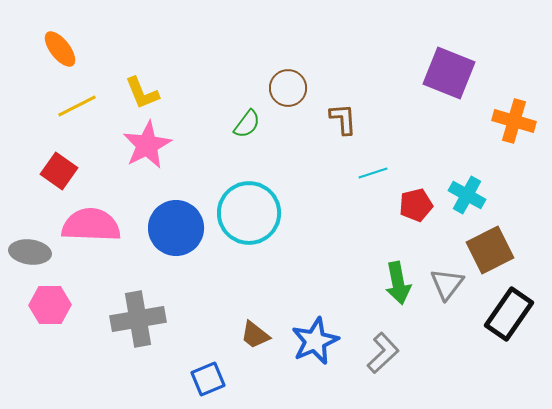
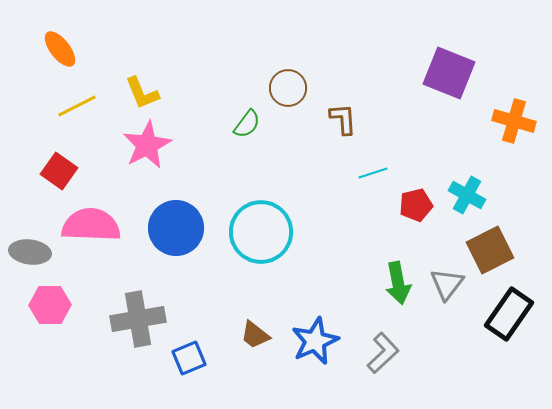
cyan circle: moved 12 px right, 19 px down
blue square: moved 19 px left, 21 px up
